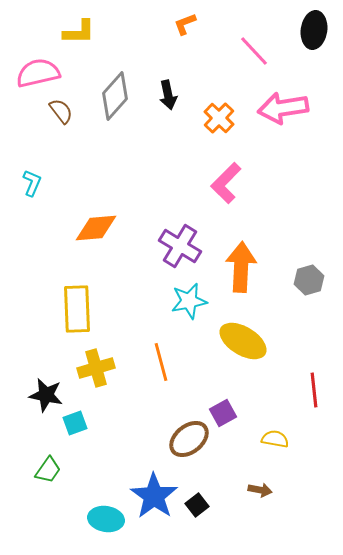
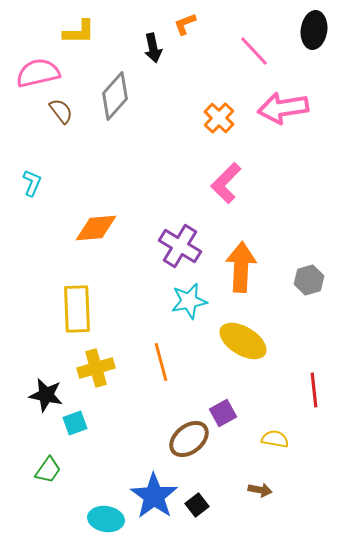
black arrow: moved 15 px left, 47 px up
